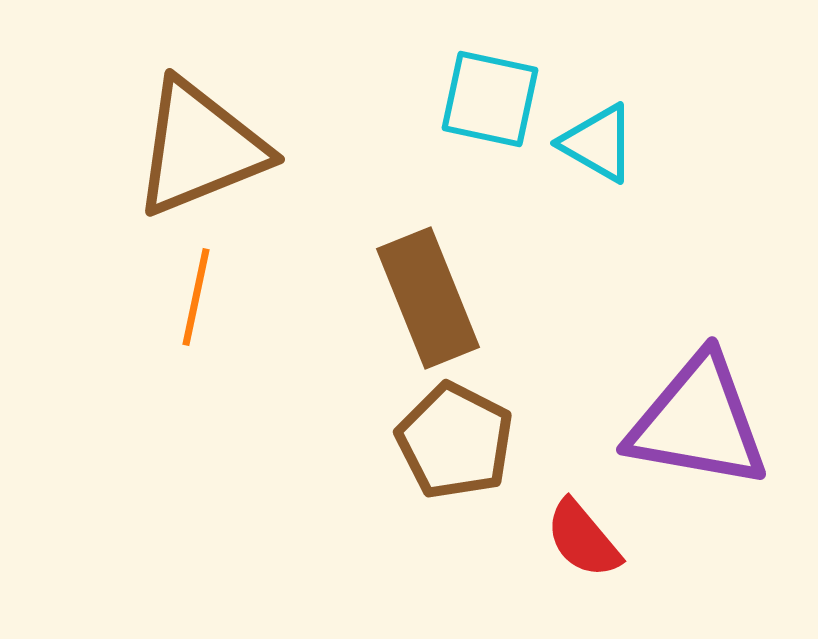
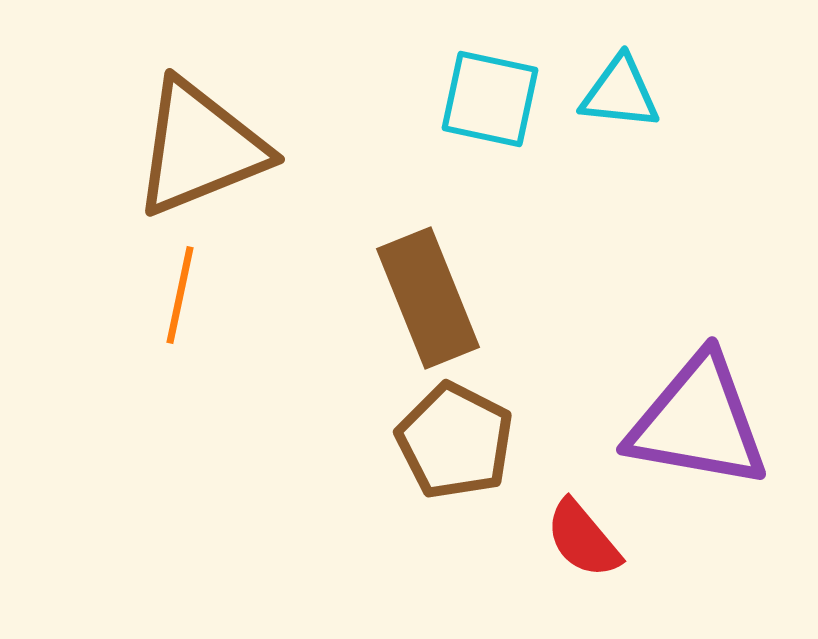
cyan triangle: moved 22 px right, 50 px up; rotated 24 degrees counterclockwise
orange line: moved 16 px left, 2 px up
